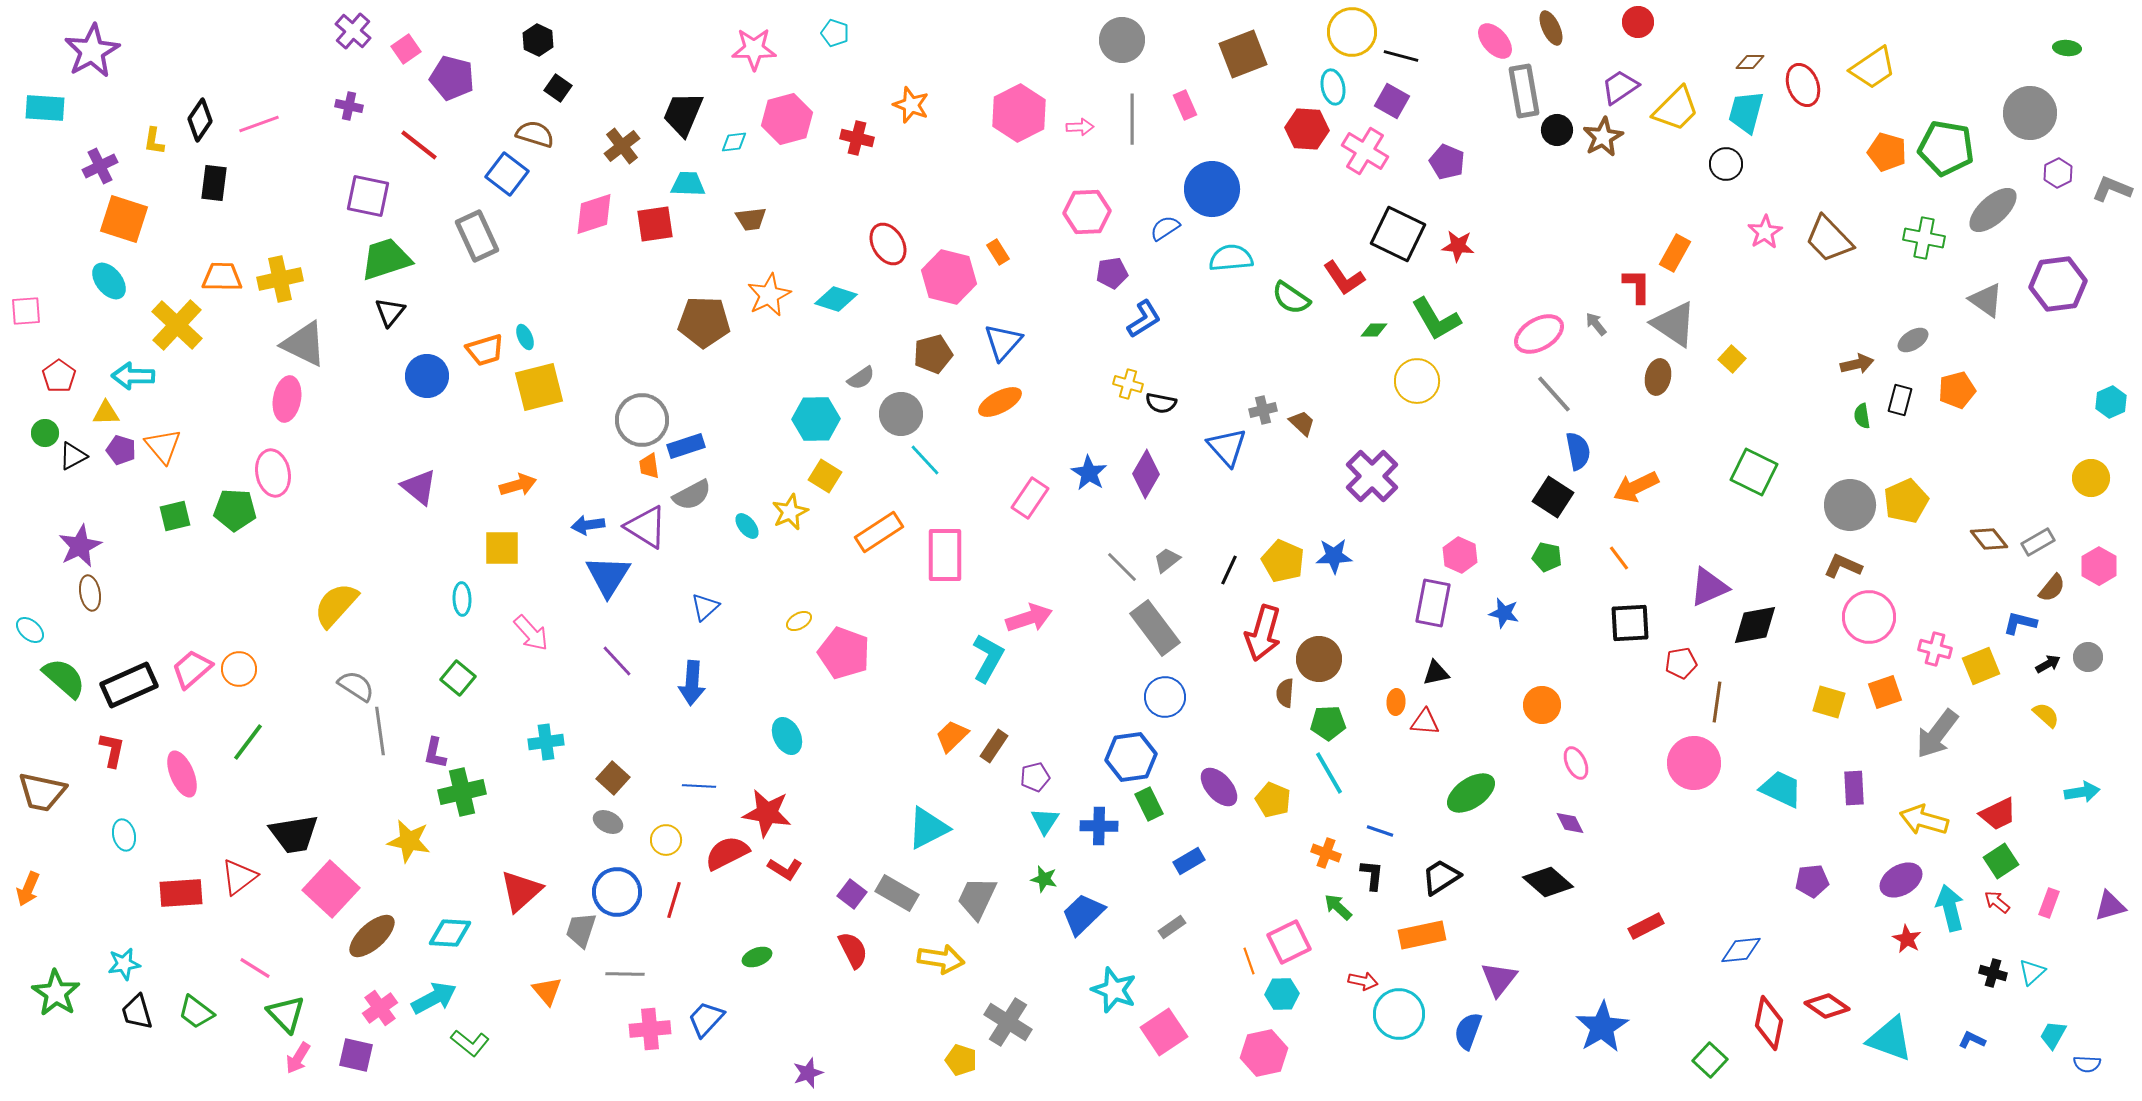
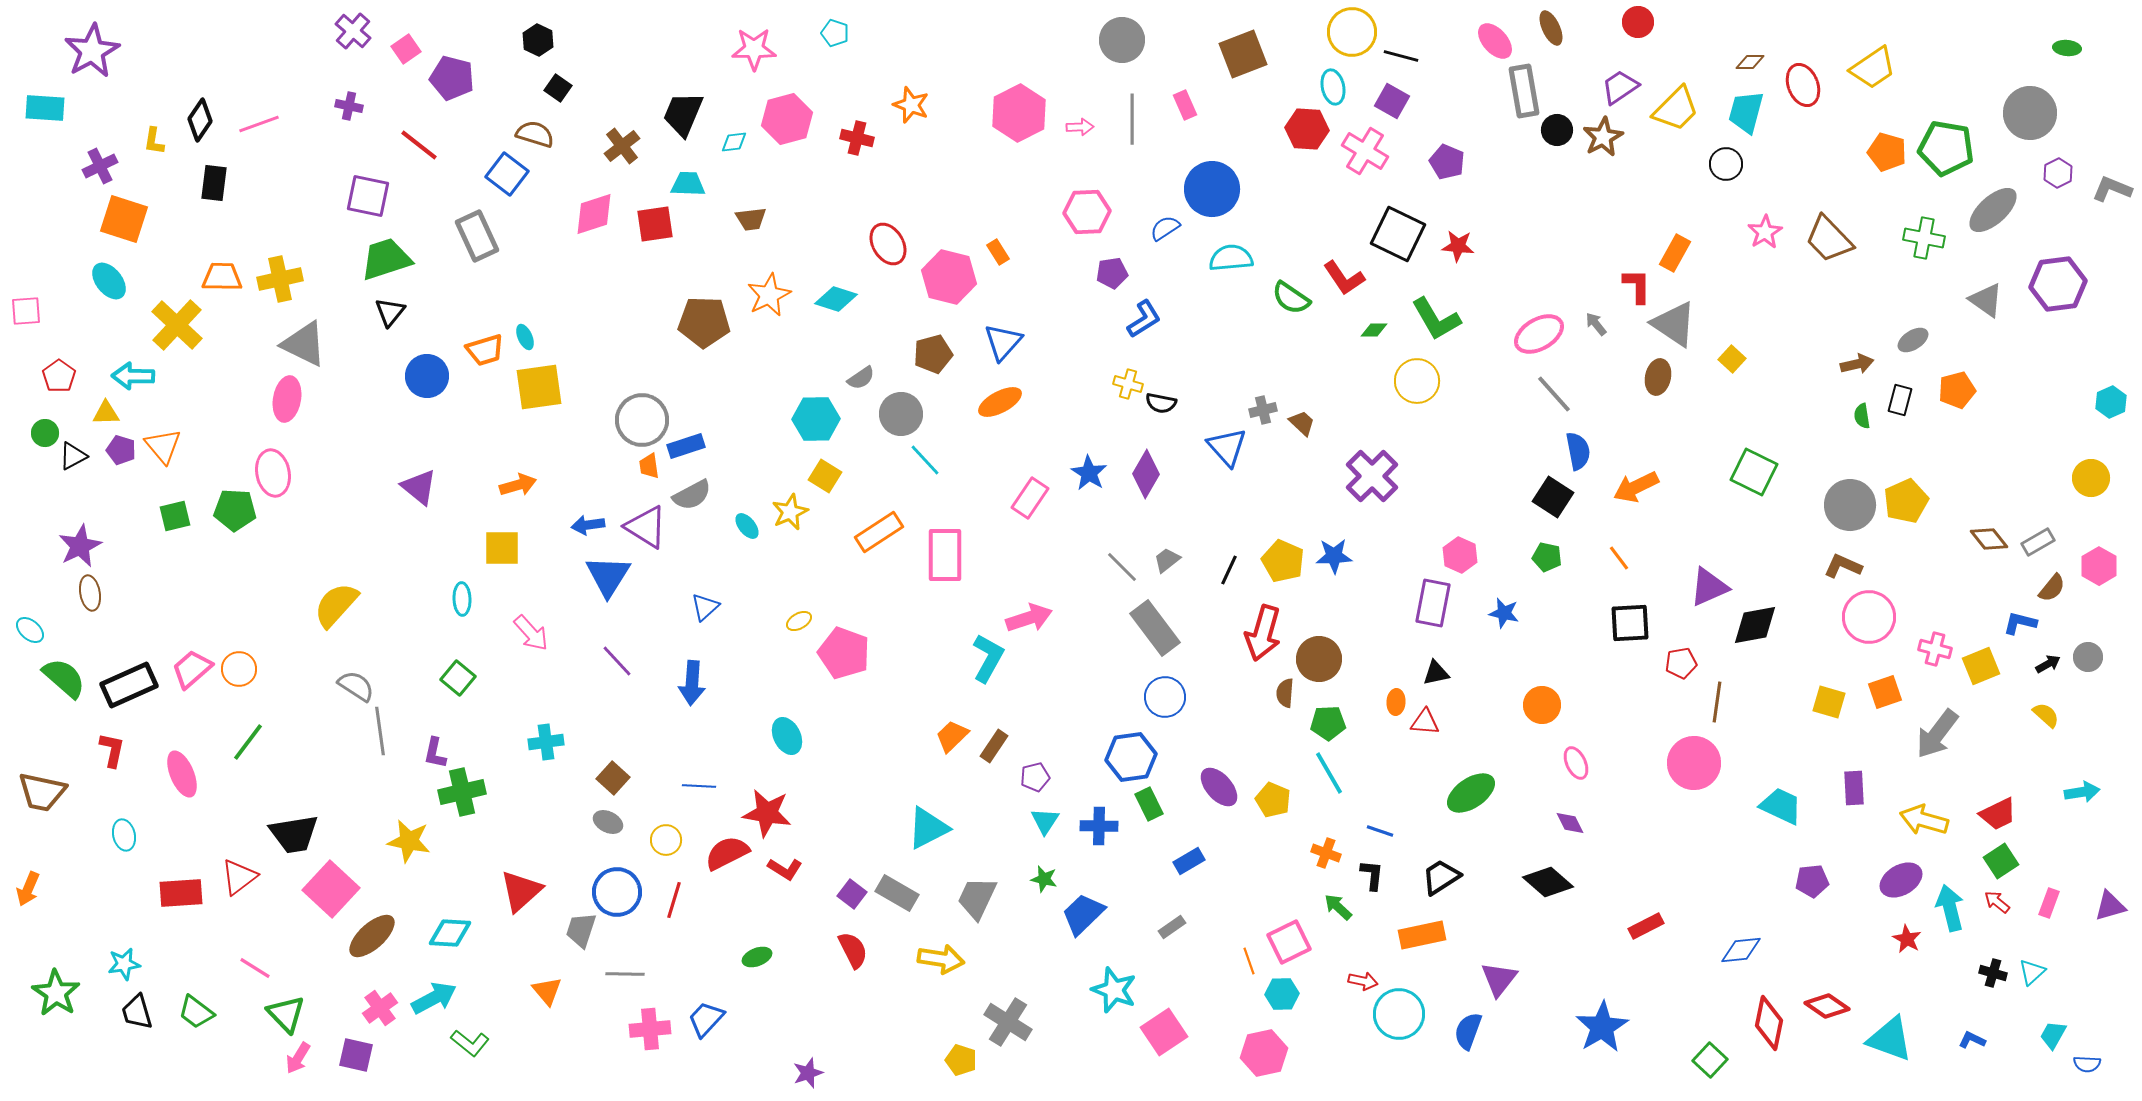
yellow square at (539, 387): rotated 6 degrees clockwise
cyan trapezoid at (1781, 789): moved 17 px down
